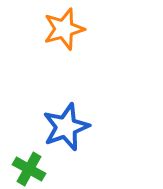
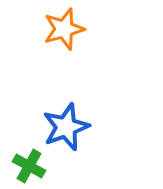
green cross: moved 3 px up
